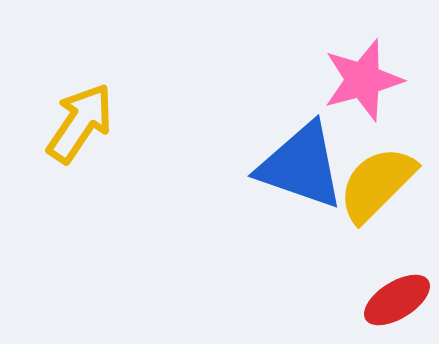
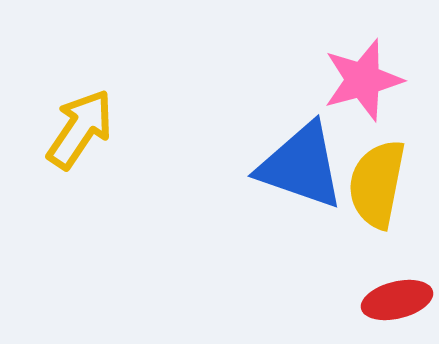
yellow arrow: moved 6 px down
yellow semicircle: rotated 34 degrees counterclockwise
red ellipse: rotated 18 degrees clockwise
